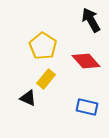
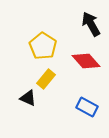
black arrow: moved 4 px down
blue rectangle: rotated 15 degrees clockwise
